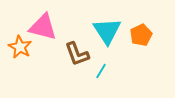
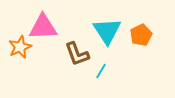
pink triangle: rotated 16 degrees counterclockwise
orange star: rotated 20 degrees clockwise
